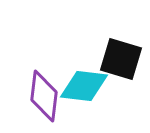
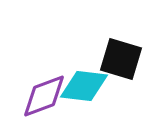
purple diamond: rotated 63 degrees clockwise
